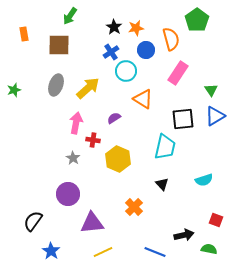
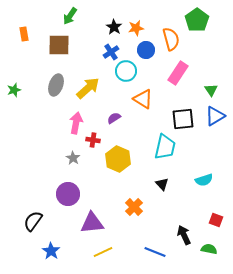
black arrow: rotated 102 degrees counterclockwise
